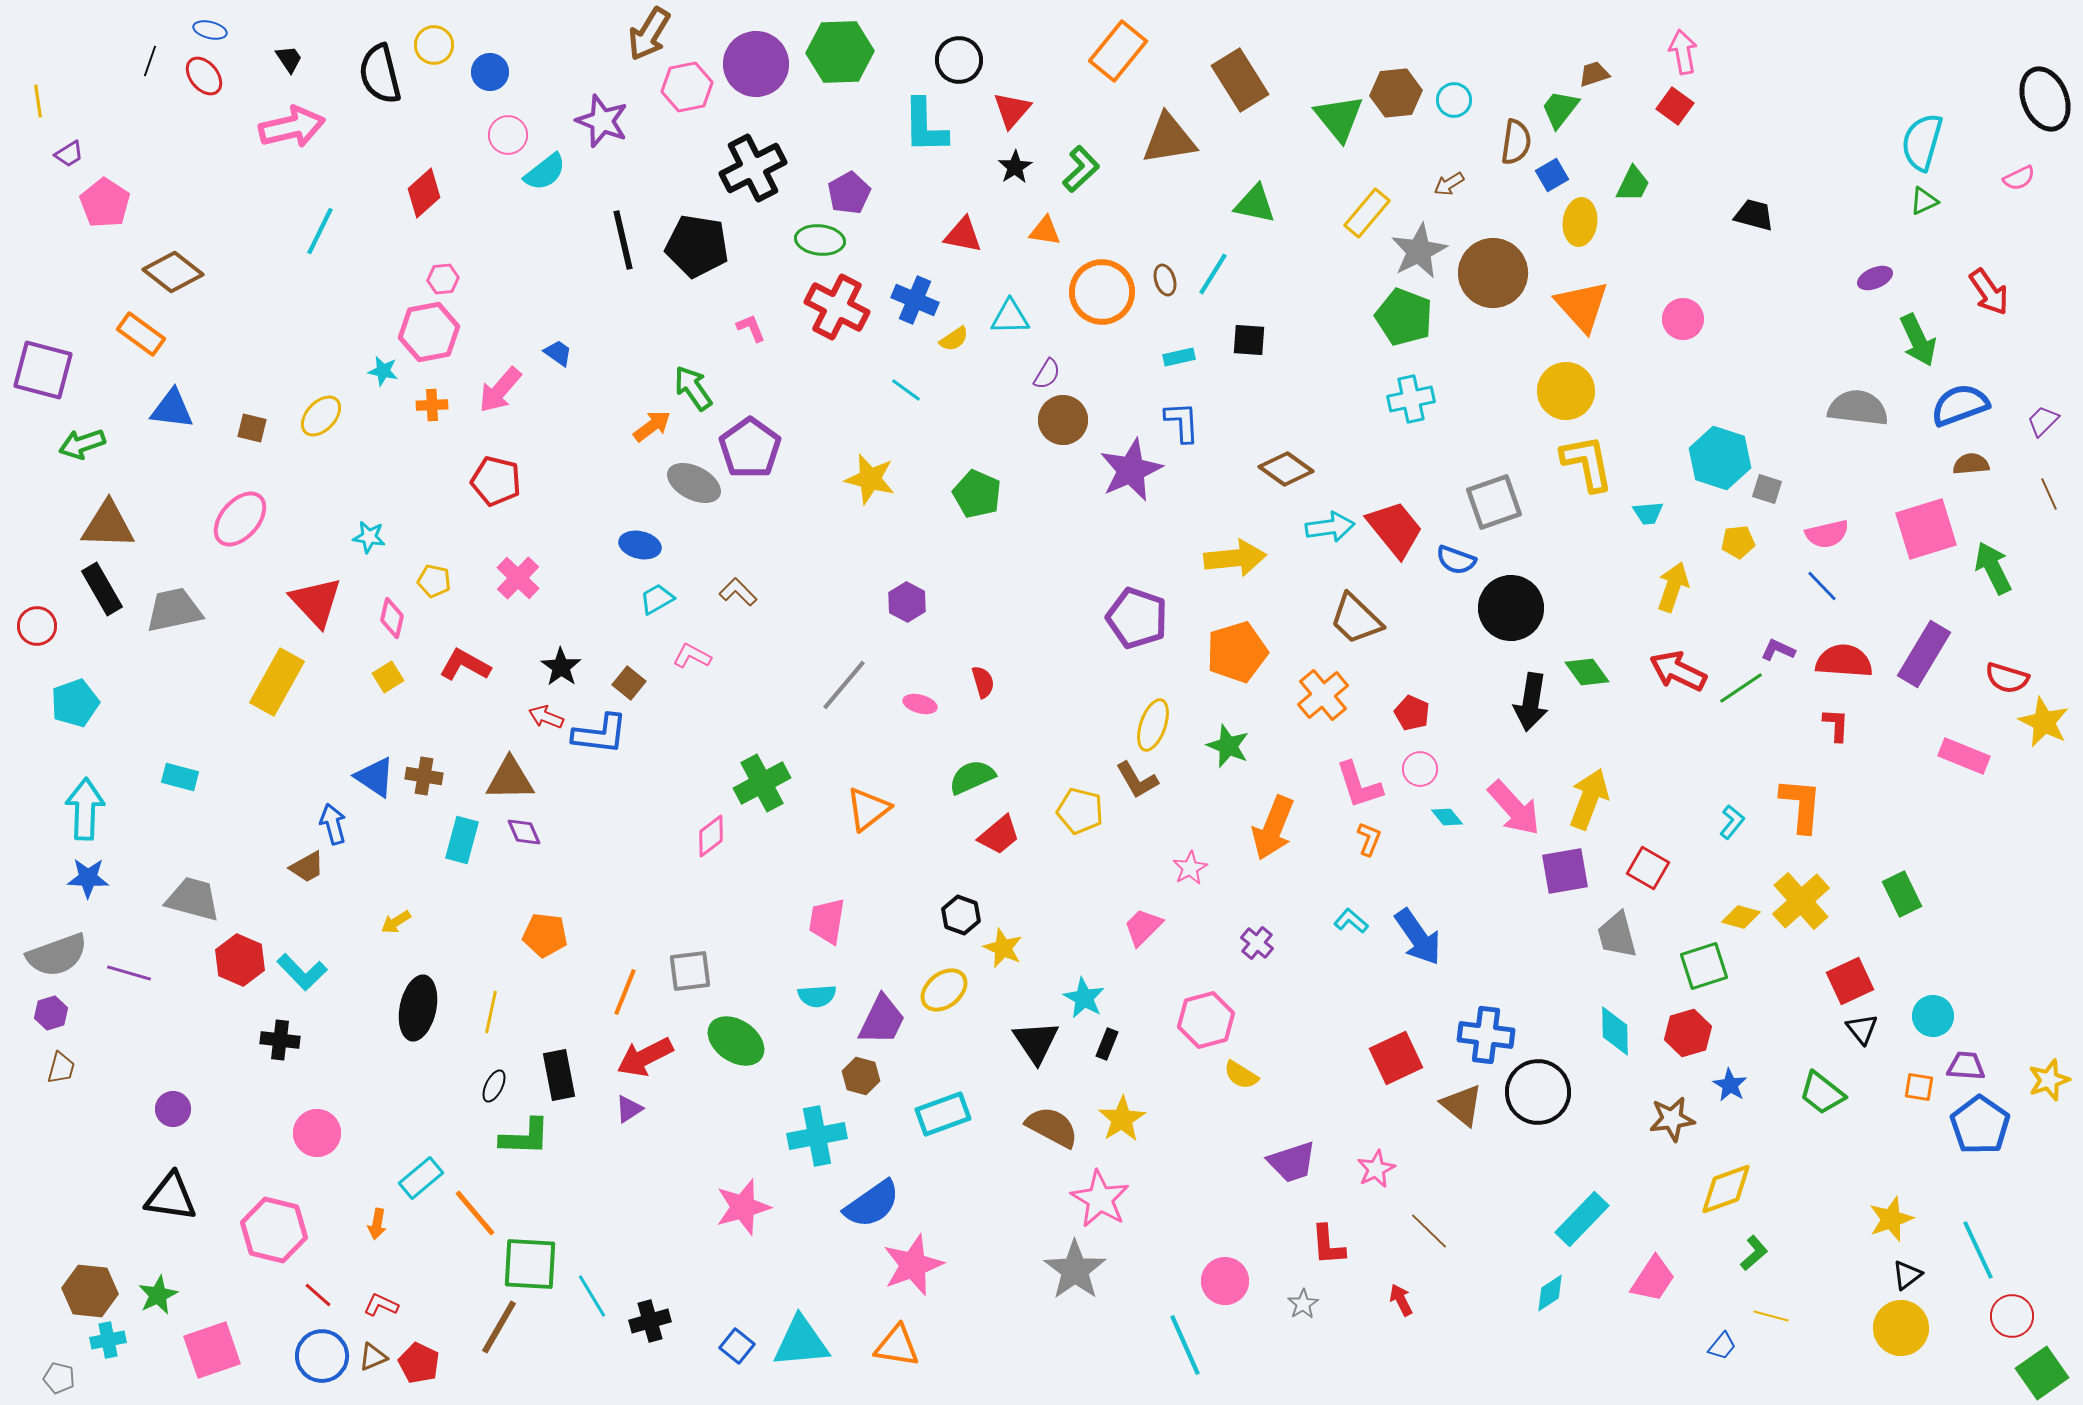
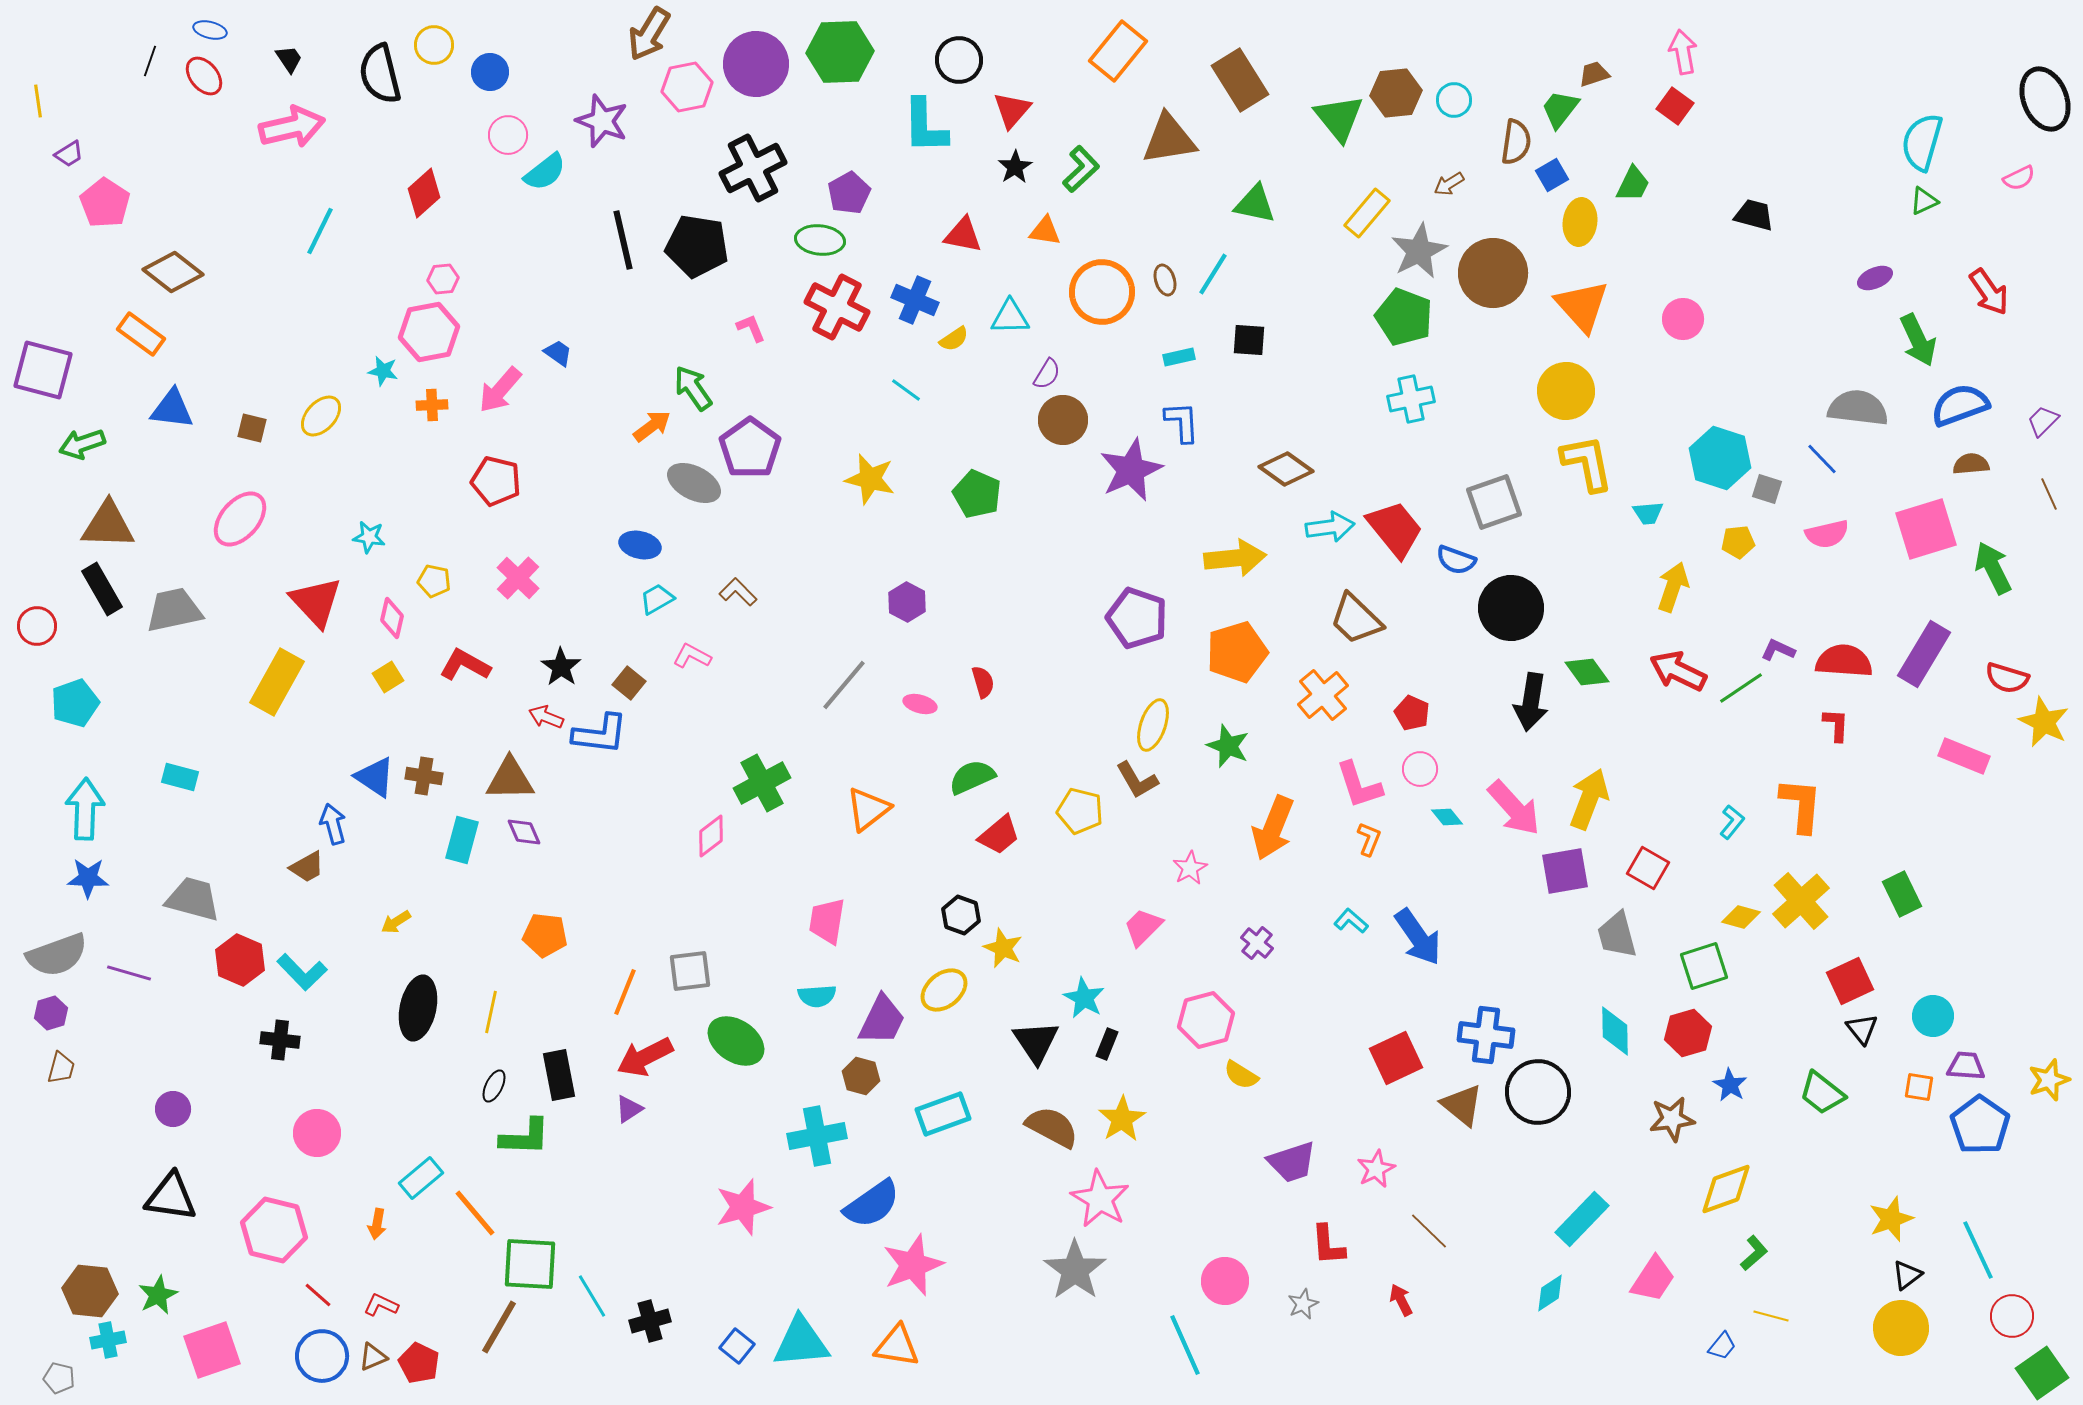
blue line at (1822, 586): moved 127 px up
gray star at (1303, 1304): rotated 8 degrees clockwise
